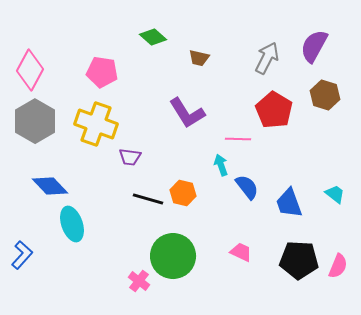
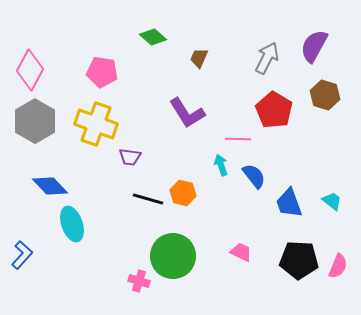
brown trapezoid: rotated 100 degrees clockwise
blue semicircle: moved 7 px right, 11 px up
cyan trapezoid: moved 3 px left, 7 px down
pink cross: rotated 20 degrees counterclockwise
